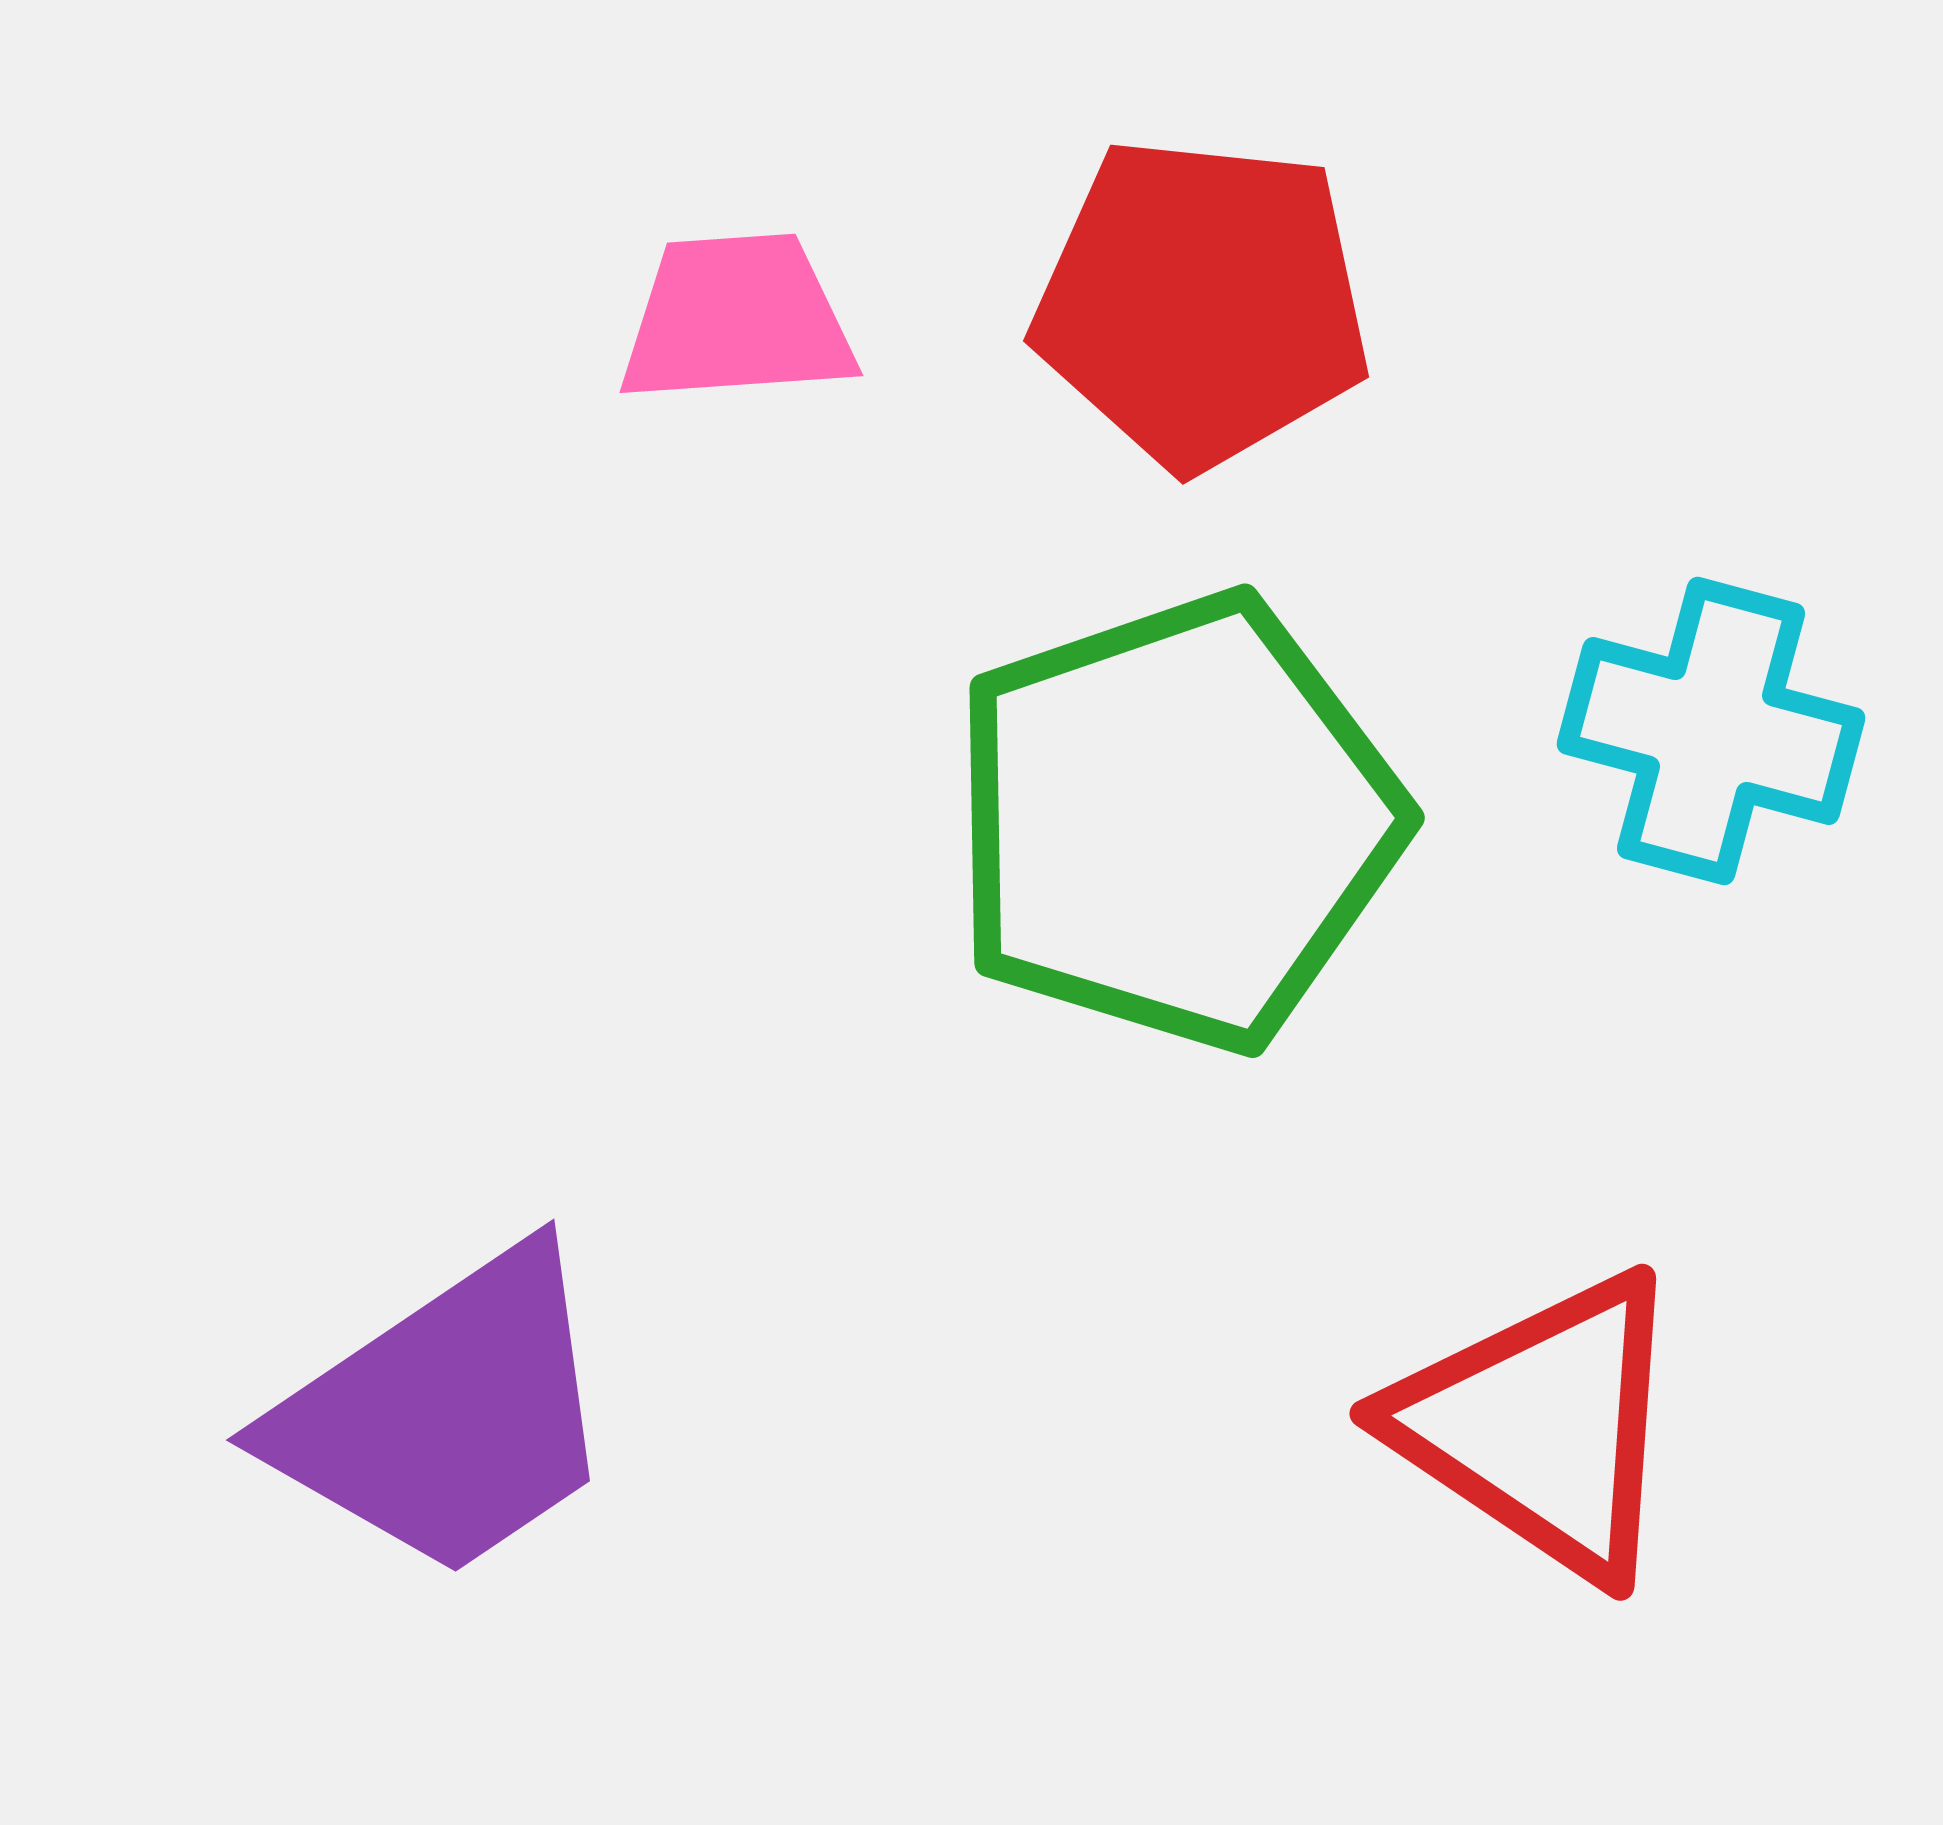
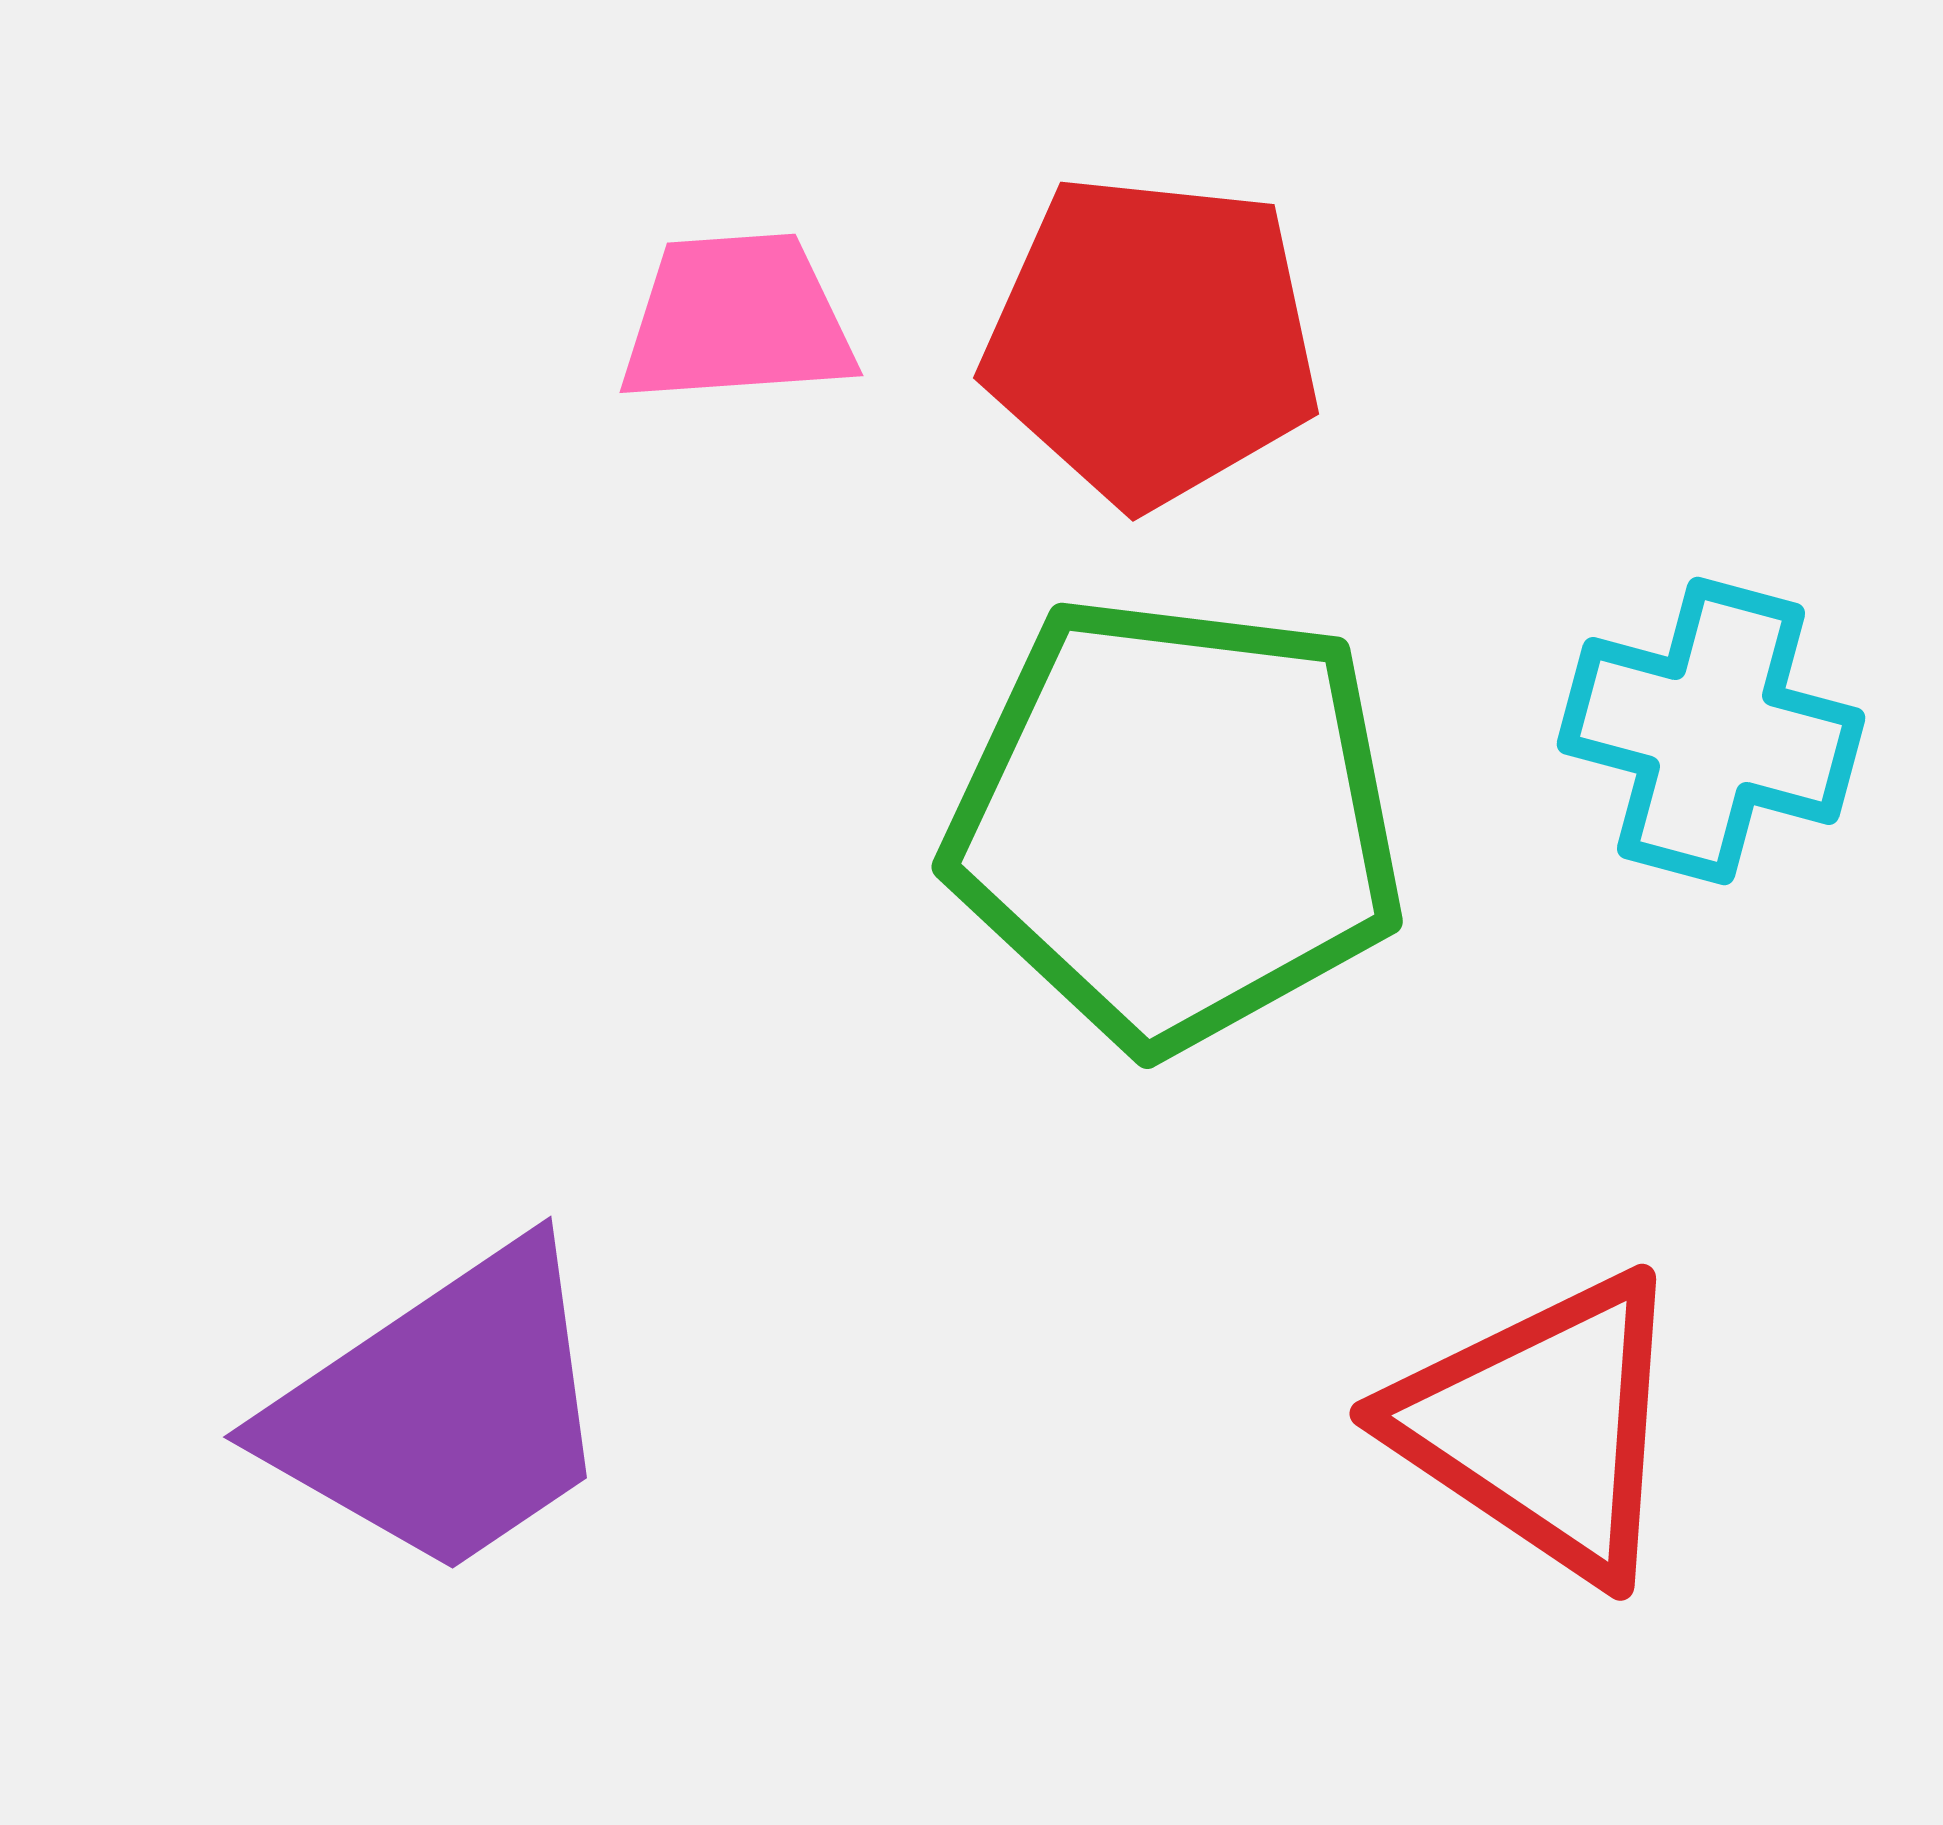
red pentagon: moved 50 px left, 37 px down
green pentagon: rotated 26 degrees clockwise
purple trapezoid: moved 3 px left, 3 px up
